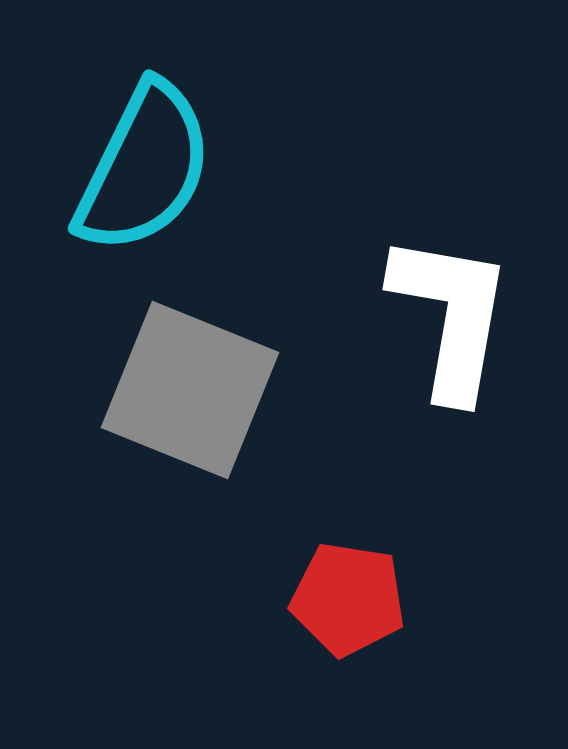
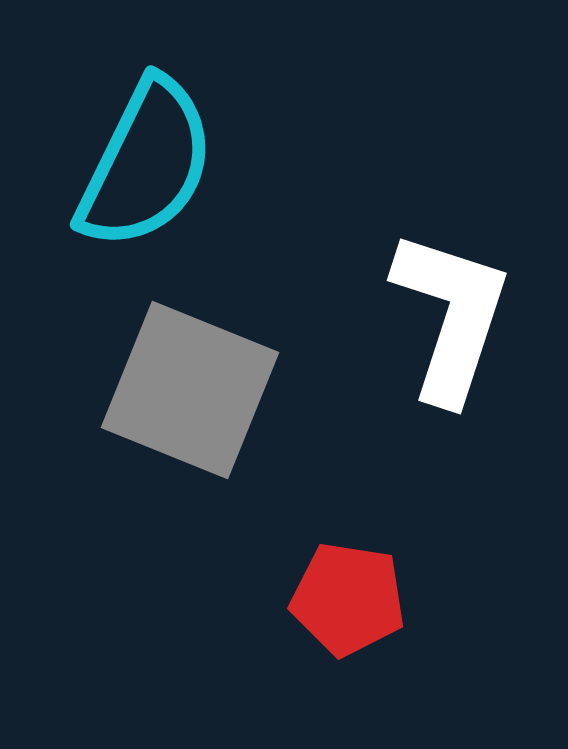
cyan semicircle: moved 2 px right, 4 px up
white L-shape: rotated 8 degrees clockwise
